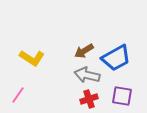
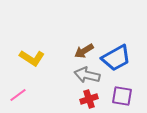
pink line: rotated 18 degrees clockwise
